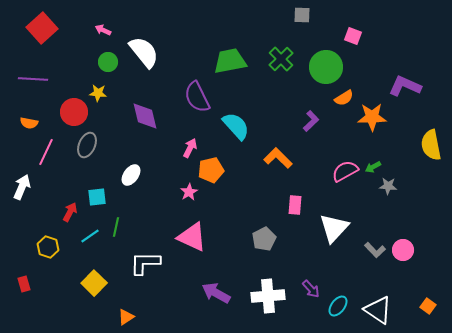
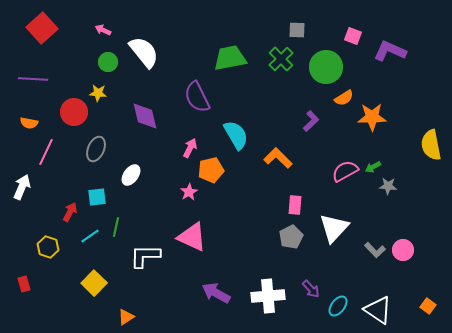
gray square at (302, 15): moved 5 px left, 15 px down
green trapezoid at (230, 61): moved 3 px up
purple L-shape at (405, 86): moved 15 px left, 35 px up
cyan semicircle at (236, 126): moved 9 px down; rotated 12 degrees clockwise
gray ellipse at (87, 145): moved 9 px right, 4 px down
gray pentagon at (264, 239): moved 27 px right, 2 px up
white L-shape at (145, 263): moved 7 px up
